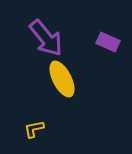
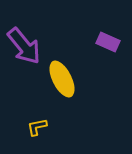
purple arrow: moved 22 px left, 8 px down
yellow L-shape: moved 3 px right, 2 px up
